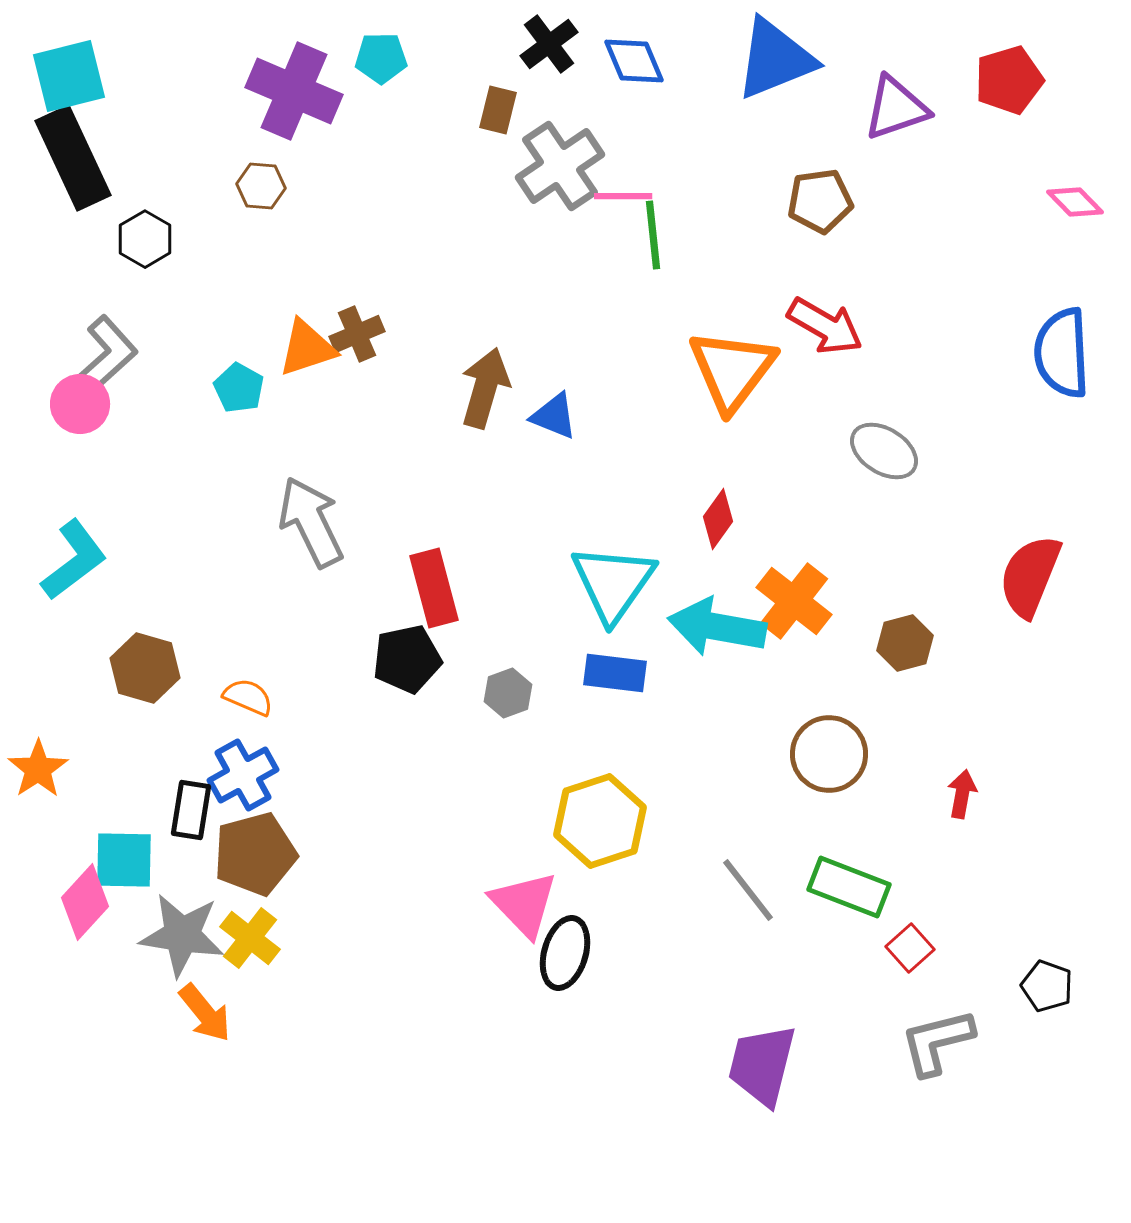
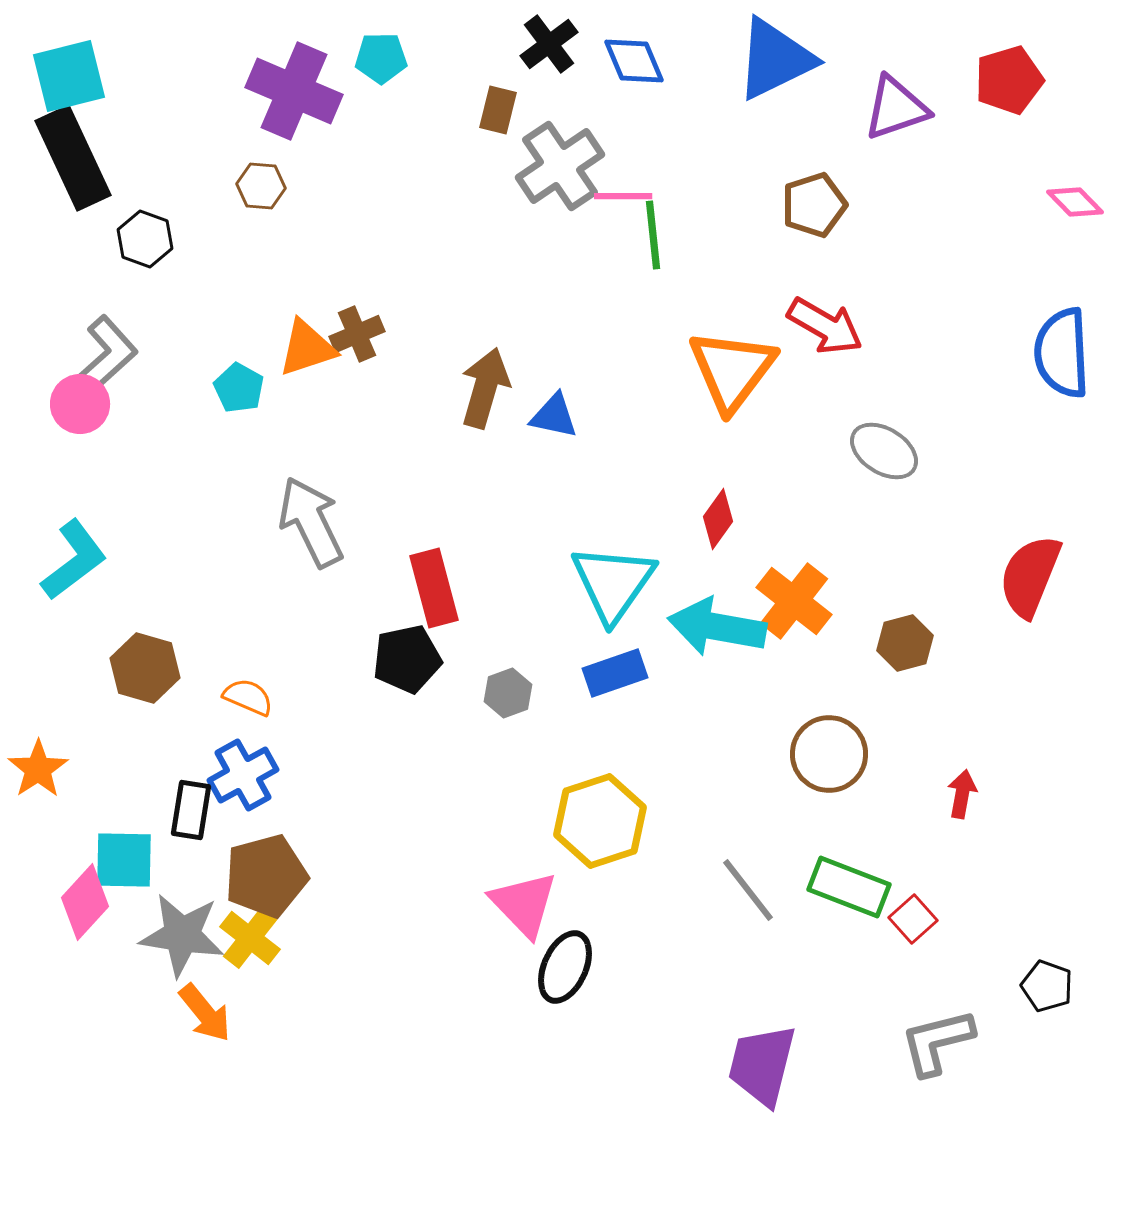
blue triangle at (775, 59): rotated 4 degrees counterclockwise
brown pentagon at (820, 201): moved 6 px left, 4 px down; rotated 10 degrees counterclockwise
black hexagon at (145, 239): rotated 10 degrees counterclockwise
blue triangle at (554, 416): rotated 10 degrees counterclockwise
blue rectangle at (615, 673): rotated 26 degrees counterclockwise
brown pentagon at (255, 854): moved 11 px right, 22 px down
red square at (910, 948): moved 3 px right, 29 px up
black ellipse at (565, 953): moved 14 px down; rotated 8 degrees clockwise
